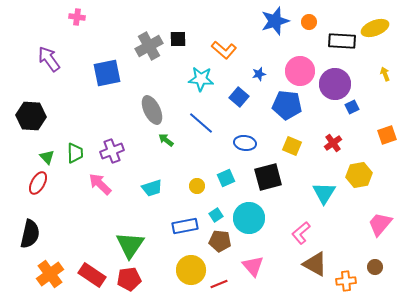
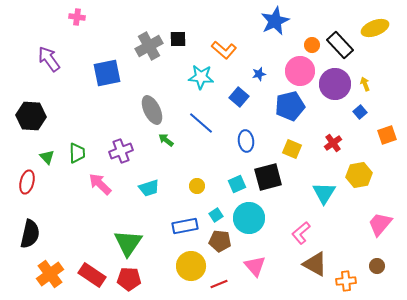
blue star at (275, 21): rotated 8 degrees counterclockwise
orange circle at (309, 22): moved 3 px right, 23 px down
black rectangle at (342, 41): moved 2 px left, 4 px down; rotated 44 degrees clockwise
yellow arrow at (385, 74): moved 20 px left, 10 px down
cyan star at (201, 79): moved 2 px up
blue pentagon at (287, 105): moved 3 px right, 1 px down; rotated 20 degrees counterclockwise
blue square at (352, 107): moved 8 px right, 5 px down; rotated 16 degrees counterclockwise
blue ellipse at (245, 143): moved 1 px right, 2 px up; rotated 75 degrees clockwise
yellow square at (292, 146): moved 3 px down
purple cross at (112, 151): moved 9 px right
green trapezoid at (75, 153): moved 2 px right
cyan square at (226, 178): moved 11 px right, 6 px down
red ellipse at (38, 183): moved 11 px left, 1 px up; rotated 15 degrees counterclockwise
cyan trapezoid at (152, 188): moved 3 px left
green triangle at (130, 245): moved 2 px left, 2 px up
pink triangle at (253, 266): moved 2 px right
brown circle at (375, 267): moved 2 px right, 1 px up
yellow circle at (191, 270): moved 4 px up
red pentagon at (129, 279): rotated 10 degrees clockwise
